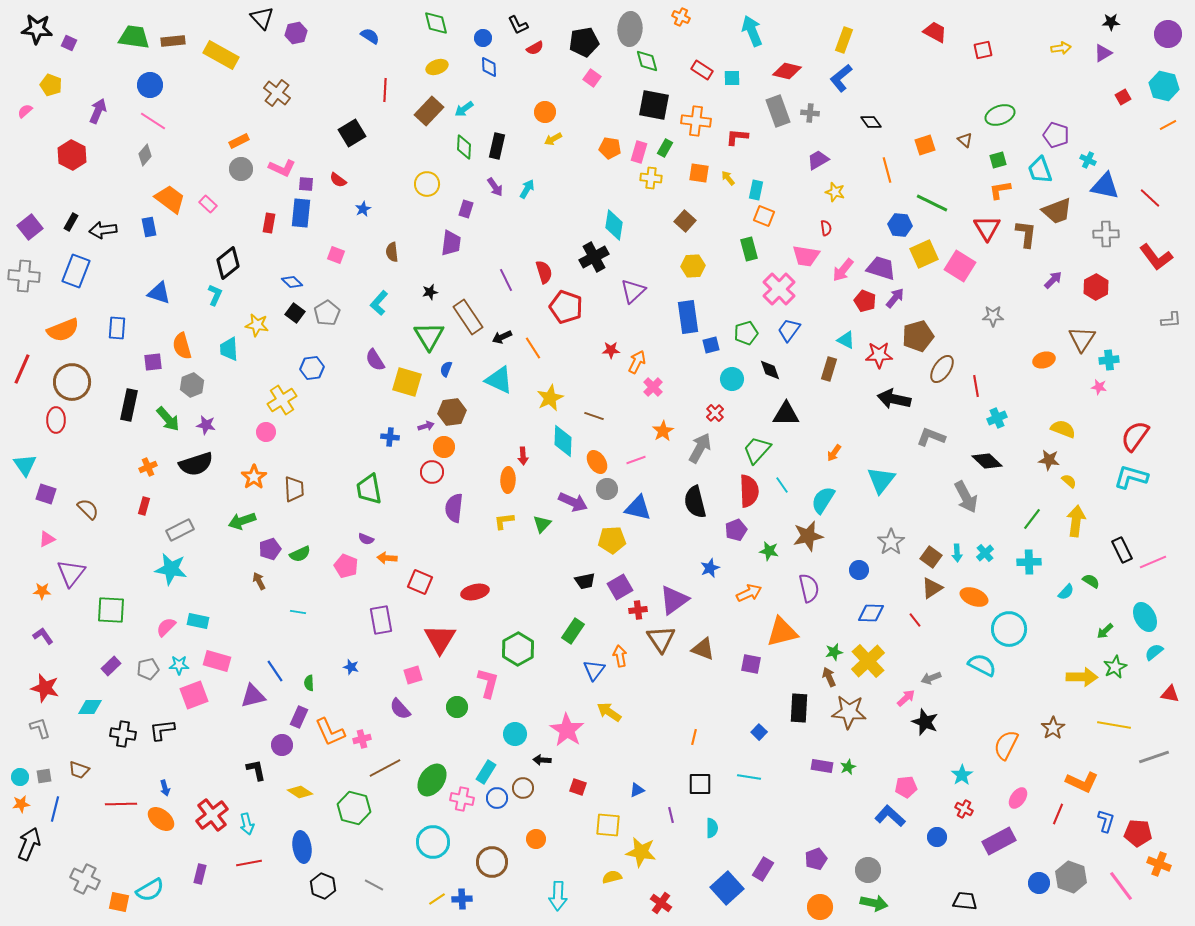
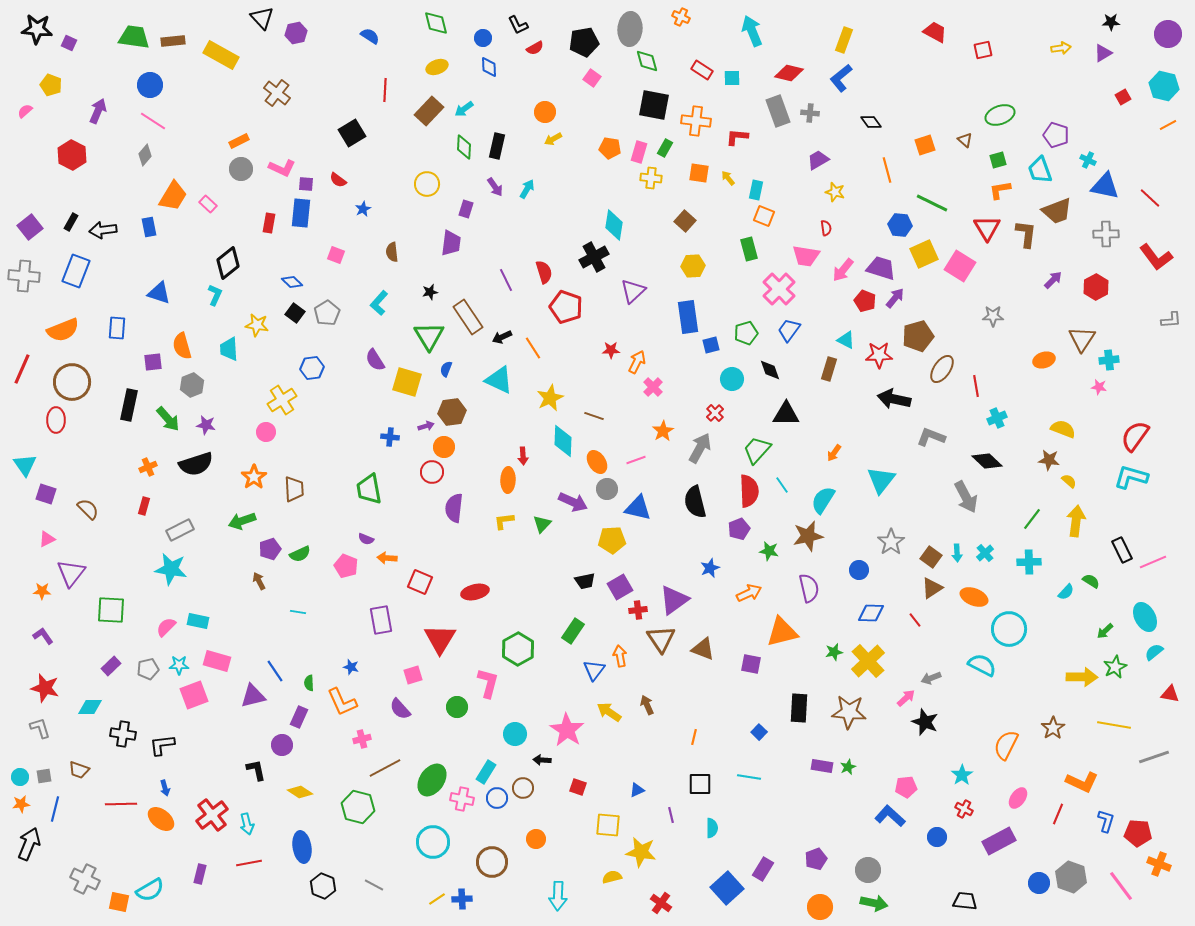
red diamond at (787, 71): moved 2 px right, 2 px down
orange trapezoid at (170, 199): moved 3 px right, 3 px up; rotated 84 degrees clockwise
purple pentagon at (736, 530): moved 3 px right, 1 px up
brown arrow at (829, 677): moved 182 px left, 28 px down
black L-shape at (162, 730): moved 15 px down
orange L-shape at (330, 732): moved 12 px right, 30 px up
green hexagon at (354, 808): moved 4 px right, 1 px up
